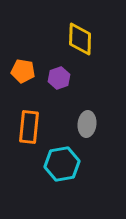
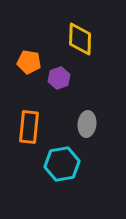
orange pentagon: moved 6 px right, 9 px up
